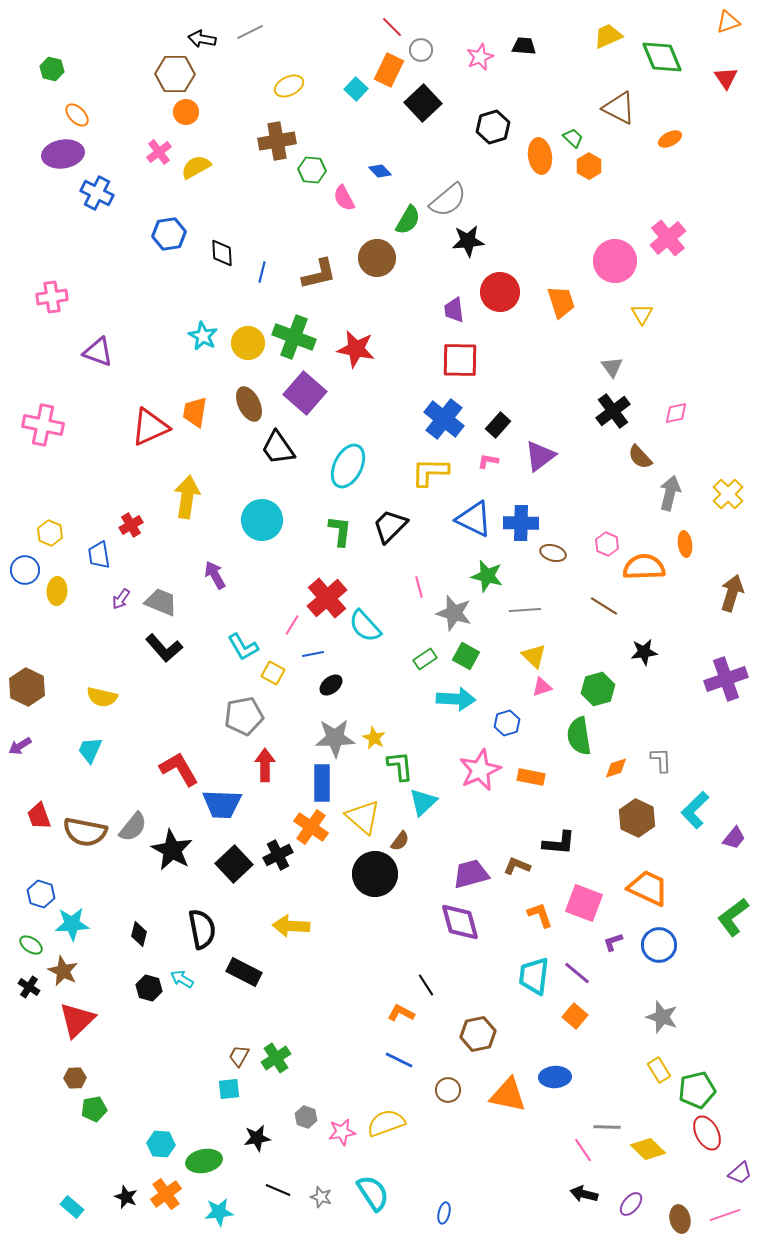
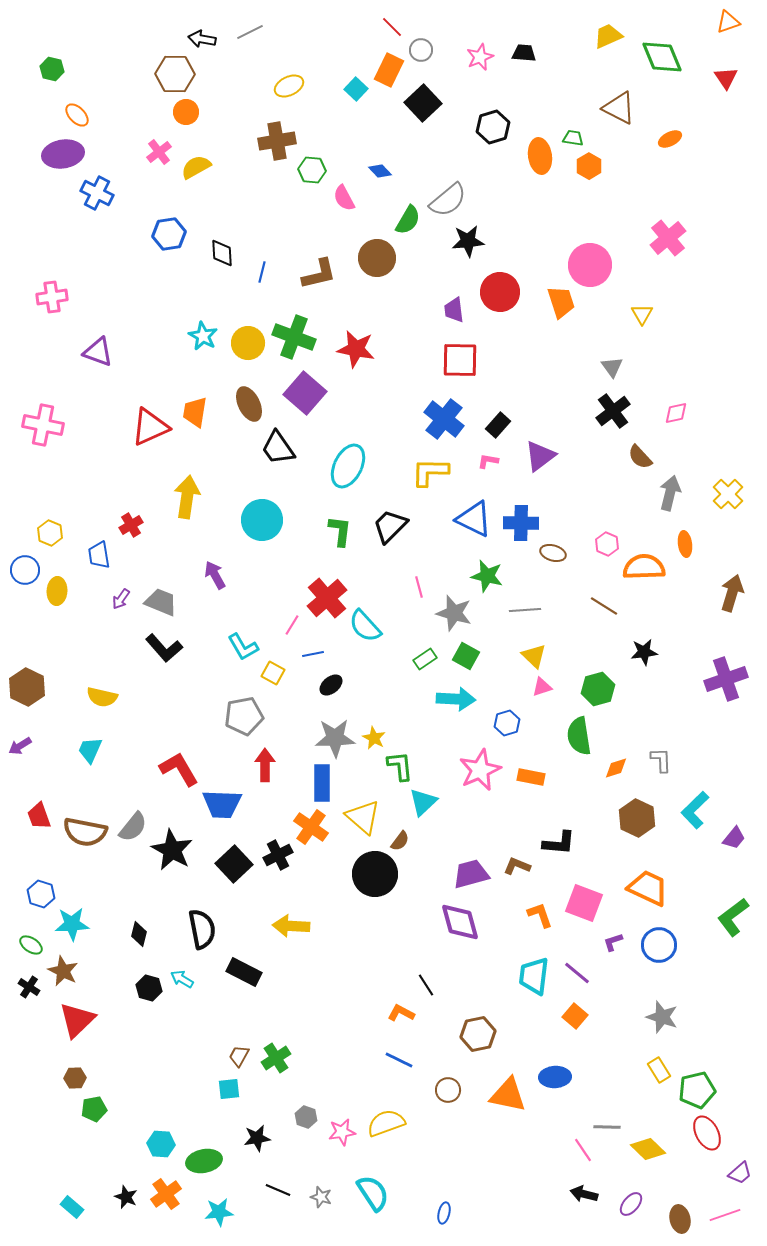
black trapezoid at (524, 46): moved 7 px down
green trapezoid at (573, 138): rotated 35 degrees counterclockwise
pink circle at (615, 261): moved 25 px left, 4 px down
